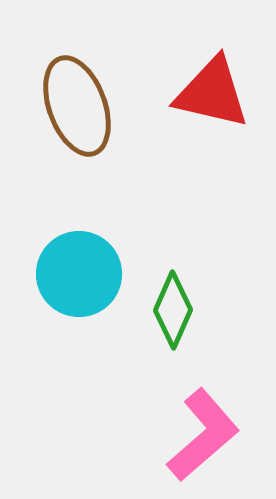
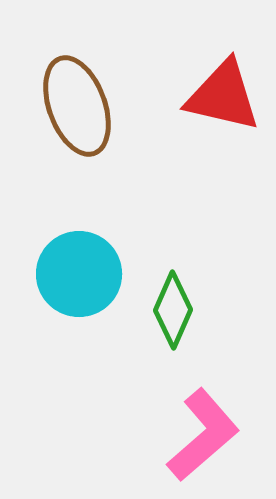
red triangle: moved 11 px right, 3 px down
